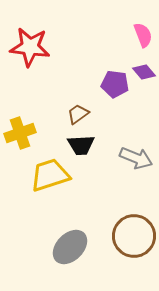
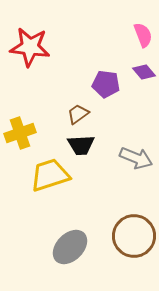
purple pentagon: moved 9 px left
